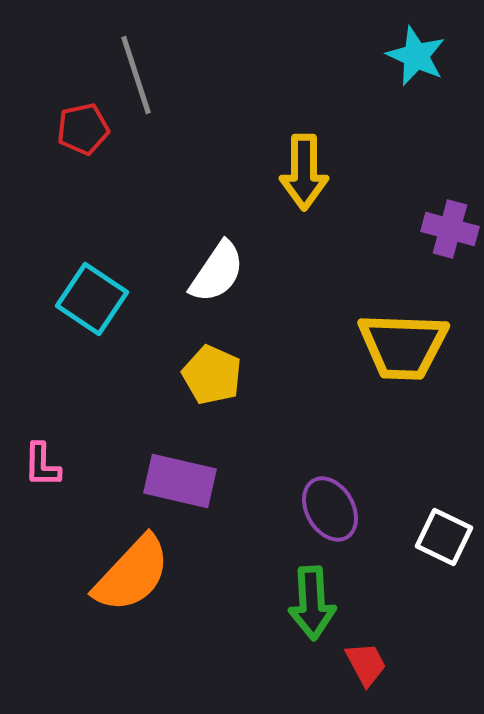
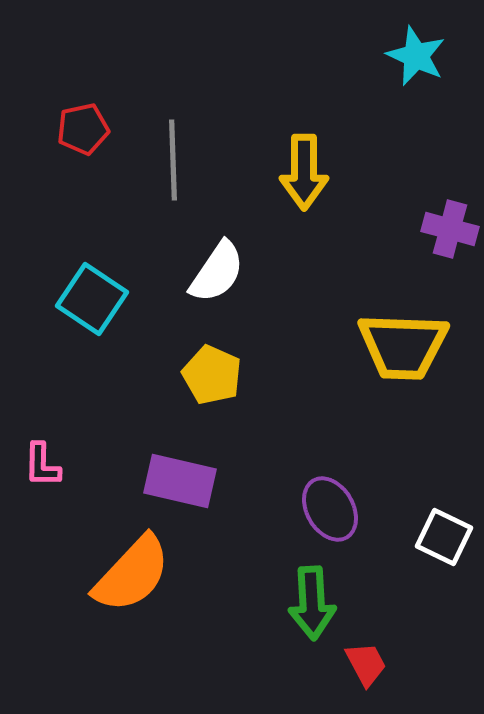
gray line: moved 37 px right, 85 px down; rotated 16 degrees clockwise
